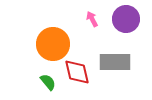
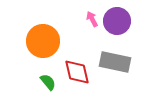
purple circle: moved 9 px left, 2 px down
orange circle: moved 10 px left, 3 px up
gray rectangle: rotated 12 degrees clockwise
